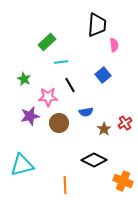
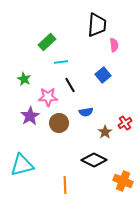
purple star: rotated 18 degrees counterclockwise
brown star: moved 1 px right, 3 px down
